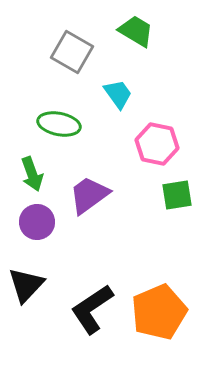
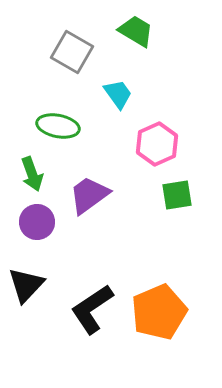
green ellipse: moved 1 px left, 2 px down
pink hexagon: rotated 24 degrees clockwise
